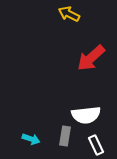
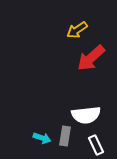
yellow arrow: moved 8 px right, 16 px down; rotated 60 degrees counterclockwise
cyan arrow: moved 11 px right, 1 px up
